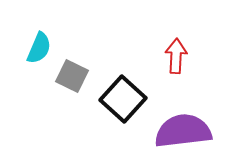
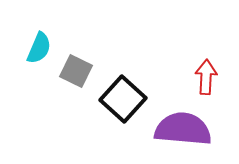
red arrow: moved 30 px right, 21 px down
gray square: moved 4 px right, 5 px up
purple semicircle: moved 2 px up; rotated 12 degrees clockwise
